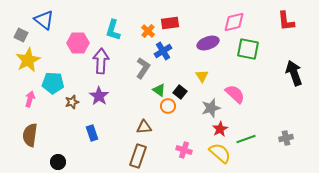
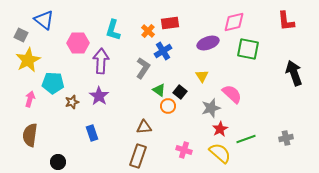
pink semicircle: moved 3 px left
